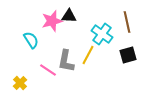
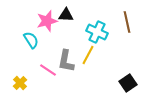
black triangle: moved 3 px left, 1 px up
pink star: moved 5 px left
cyan cross: moved 5 px left, 2 px up; rotated 10 degrees counterclockwise
black square: moved 28 px down; rotated 18 degrees counterclockwise
